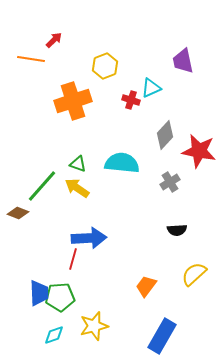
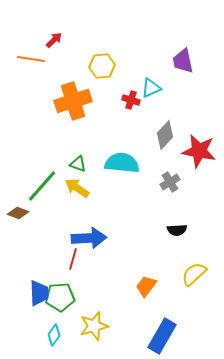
yellow hexagon: moved 3 px left; rotated 15 degrees clockwise
cyan diamond: rotated 35 degrees counterclockwise
